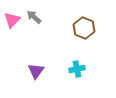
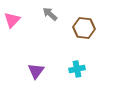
gray arrow: moved 16 px right, 3 px up
brown hexagon: rotated 15 degrees counterclockwise
